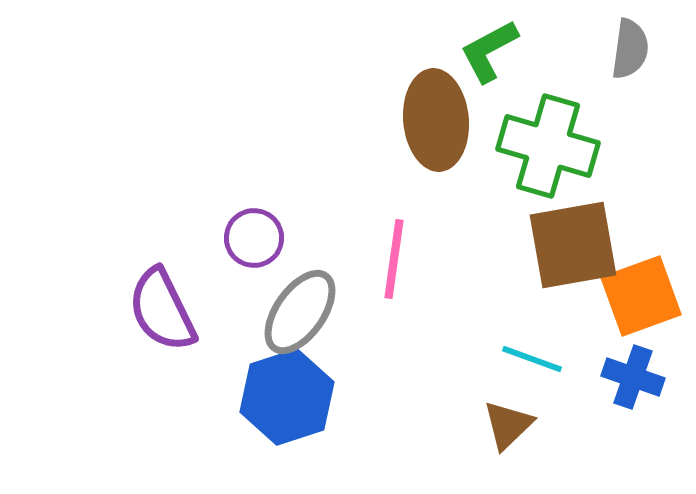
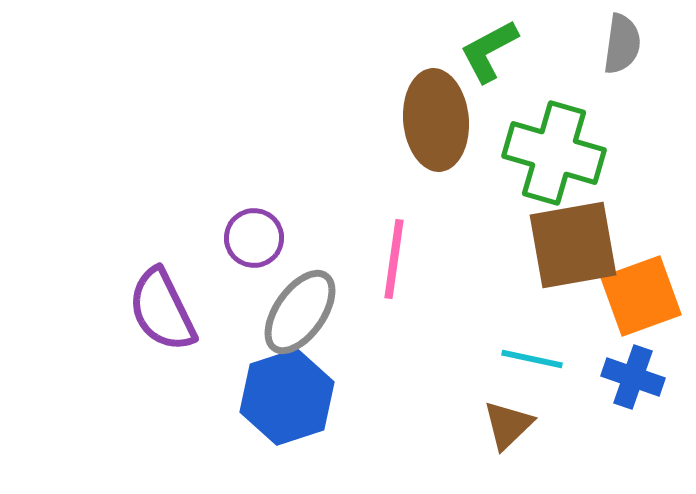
gray semicircle: moved 8 px left, 5 px up
green cross: moved 6 px right, 7 px down
cyan line: rotated 8 degrees counterclockwise
